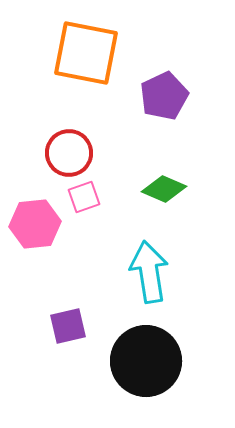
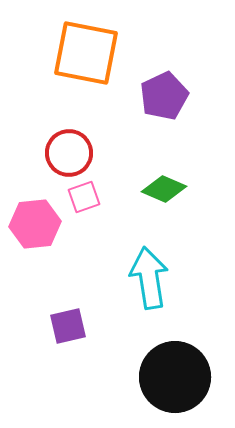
cyan arrow: moved 6 px down
black circle: moved 29 px right, 16 px down
